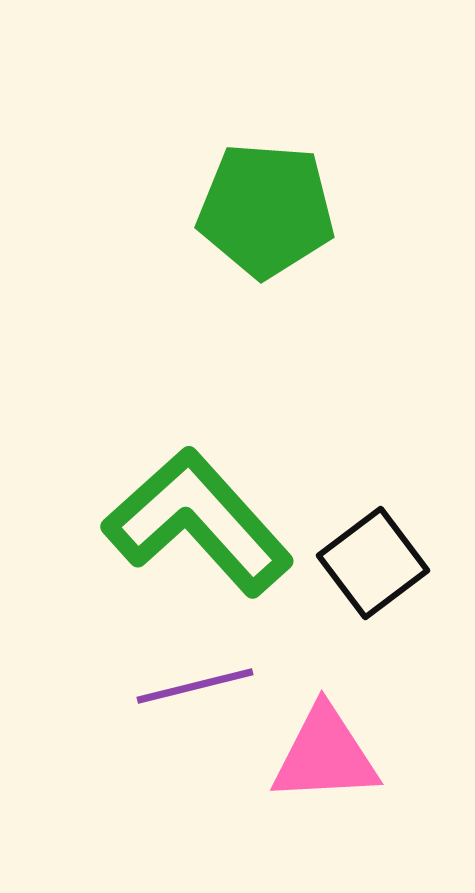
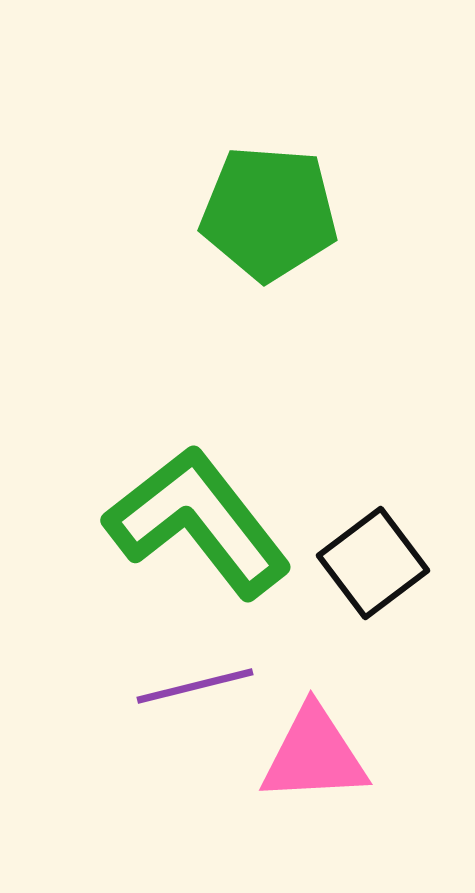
green pentagon: moved 3 px right, 3 px down
green L-shape: rotated 4 degrees clockwise
pink triangle: moved 11 px left
